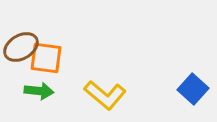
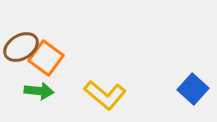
orange square: rotated 28 degrees clockwise
